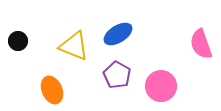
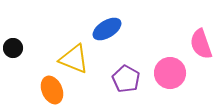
blue ellipse: moved 11 px left, 5 px up
black circle: moved 5 px left, 7 px down
yellow triangle: moved 13 px down
purple pentagon: moved 9 px right, 4 px down
pink circle: moved 9 px right, 13 px up
